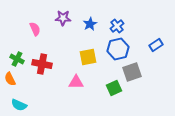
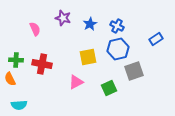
purple star: rotated 14 degrees clockwise
blue cross: rotated 24 degrees counterclockwise
blue rectangle: moved 6 px up
green cross: moved 1 px left, 1 px down; rotated 24 degrees counterclockwise
gray square: moved 2 px right, 1 px up
pink triangle: rotated 28 degrees counterclockwise
green square: moved 5 px left
cyan semicircle: rotated 28 degrees counterclockwise
